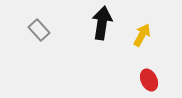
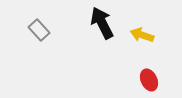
black arrow: rotated 36 degrees counterclockwise
yellow arrow: rotated 100 degrees counterclockwise
